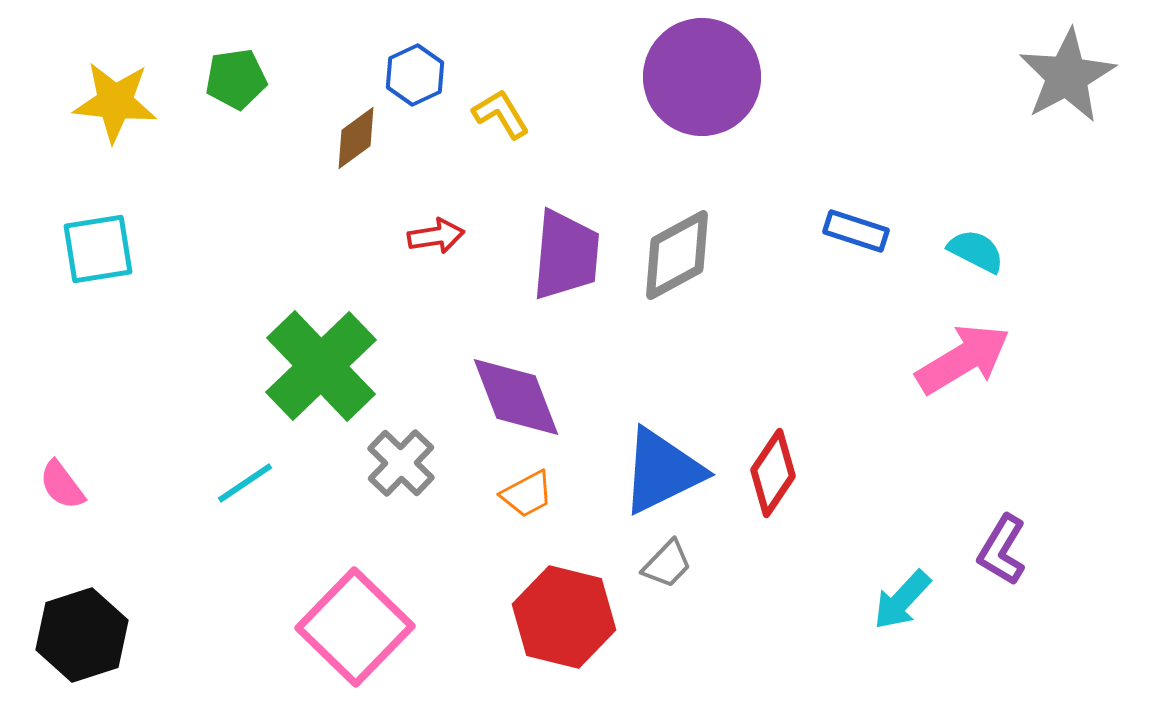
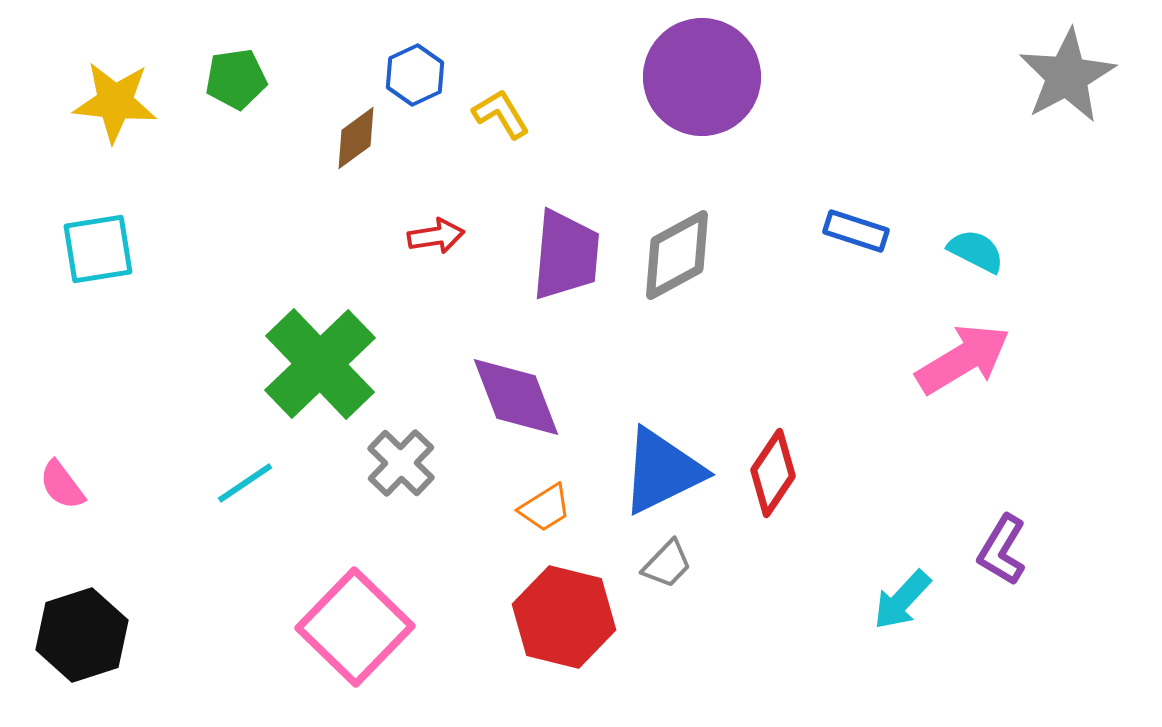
green cross: moved 1 px left, 2 px up
orange trapezoid: moved 18 px right, 14 px down; rotated 4 degrees counterclockwise
